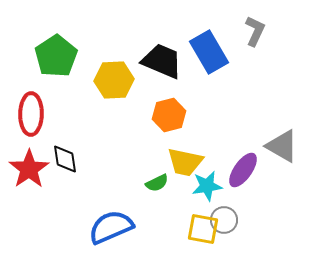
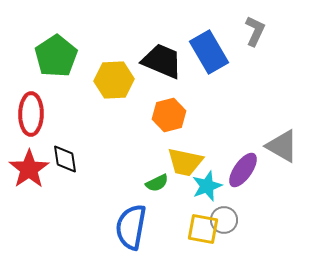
cyan star: rotated 12 degrees counterclockwise
blue semicircle: moved 20 px right; rotated 57 degrees counterclockwise
